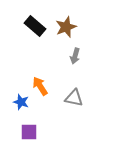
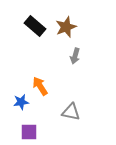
gray triangle: moved 3 px left, 14 px down
blue star: rotated 28 degrees counterclockwise
